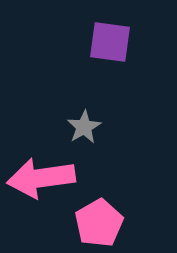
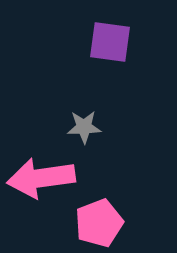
gray star: rotated 28 degrees clockwise
pink pentagon: rotated 9 degrees clockwise
